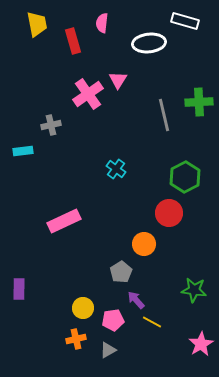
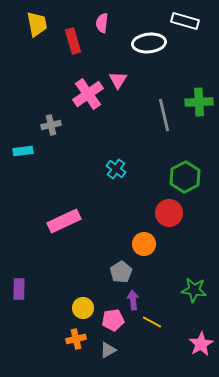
purple arrow: moved 3 px left; rotated 36 degrees clockwise
